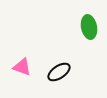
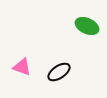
green ellipse: moved 2 px left, 1 px up; rotated 55 degrees counterclockwise
